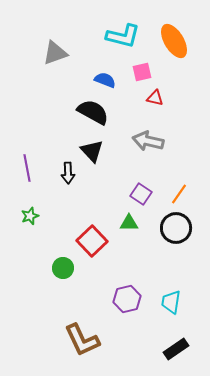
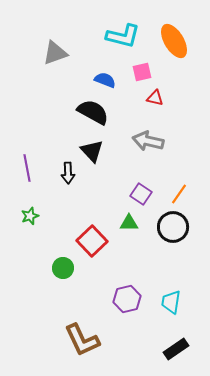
black circle: moved 3 px left, 1 px up
